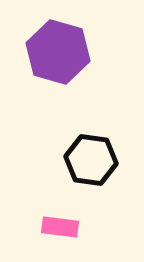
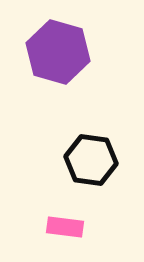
pink rectangle: moved 5 px right
